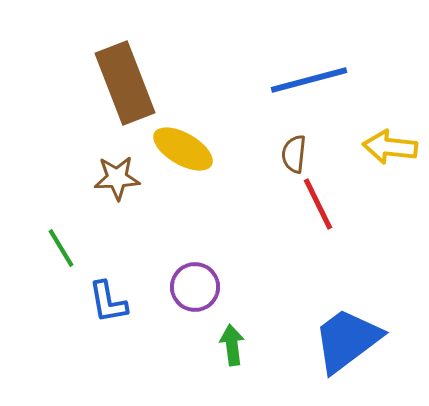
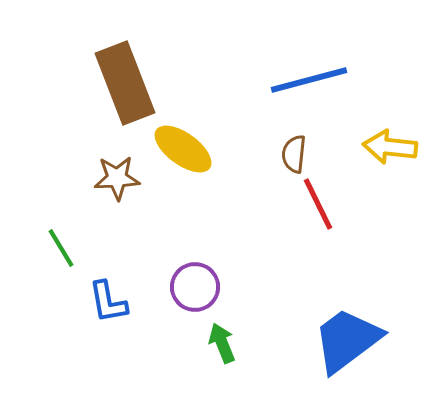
yellow ellipse: rotated 6 degrees clockwise
green arrow: moved 10 px left, 2 px up; rotated 15 degrees counterclockwise
